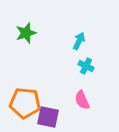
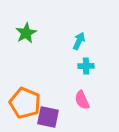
green star: rotated 10 degrees counterclockwise
cyan cross: rotated 28 degrees counterclockwise
orange pentagon: rotated 16 degrees clockwise
